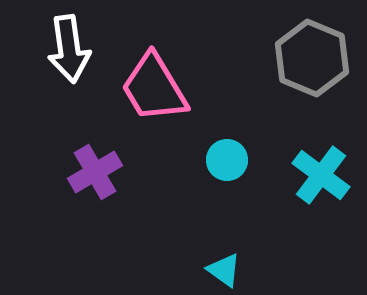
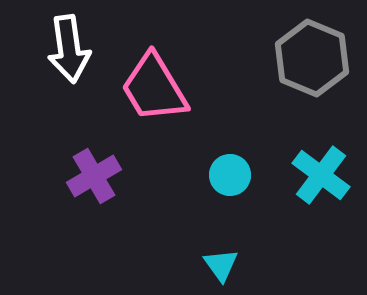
cyan circle: moved 3 px right, 15 px down
purple cross: moved 1 px left, 4 px down
cyan triangle: moved 3 px left, 5 px up; rotated 18 degrees clockwise
